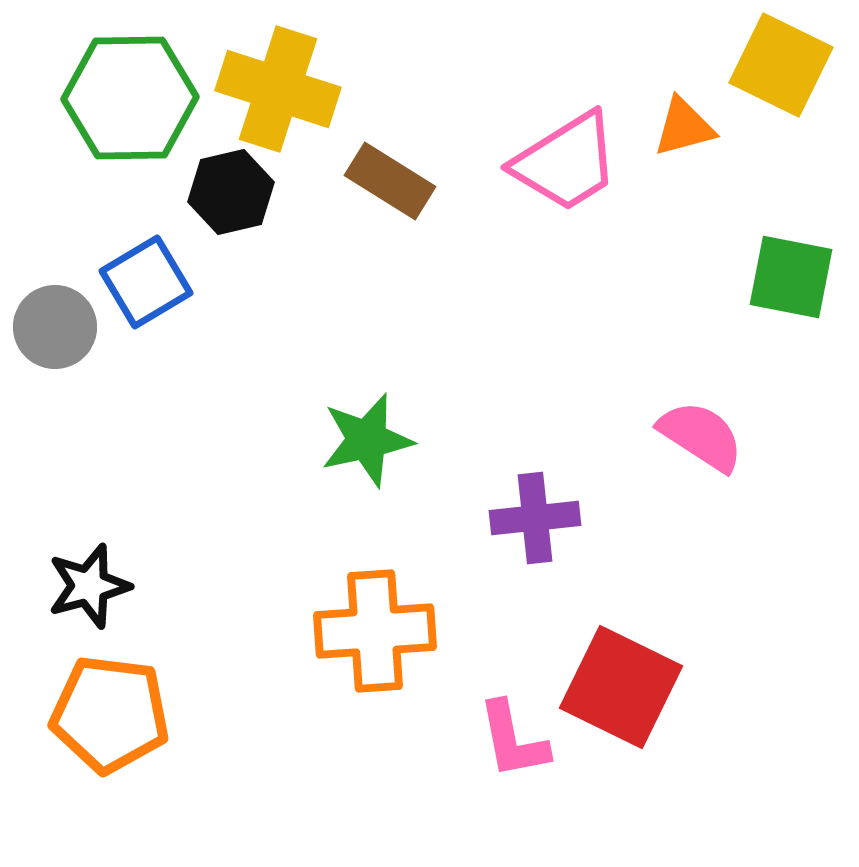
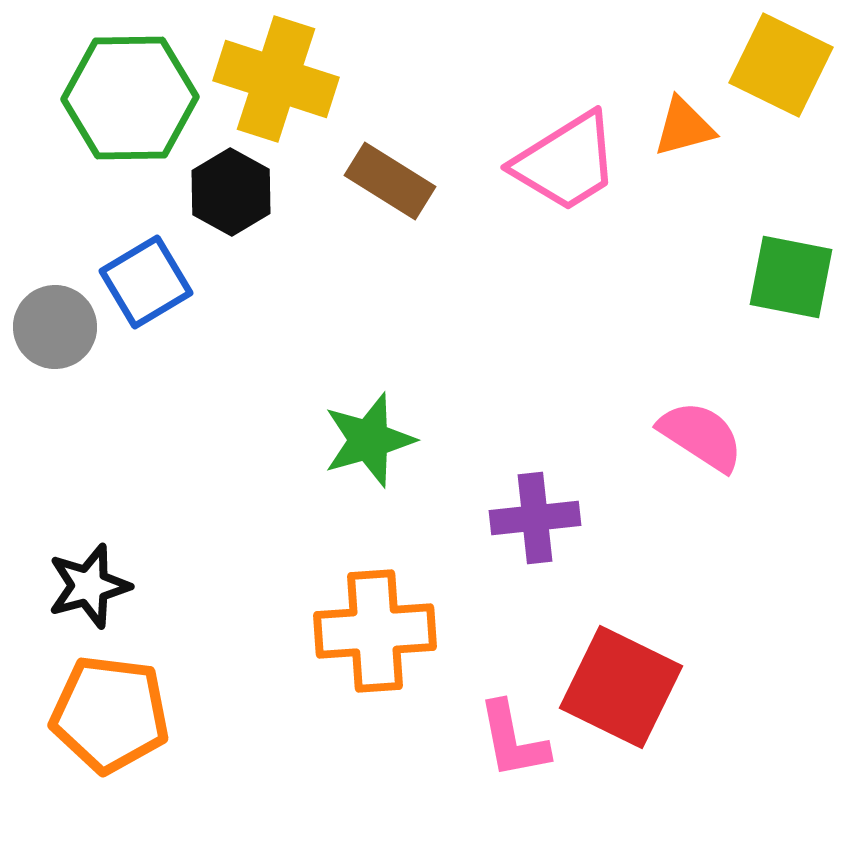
yellow cross: moved 2 px left, 10 px up
black hexagon: rotated 18 degrees counterclockwise
green star: moved 2 px right; rotated 4 degrees counterclockwise
